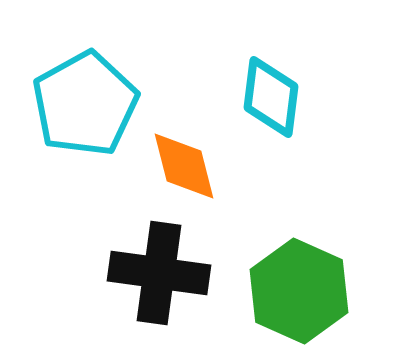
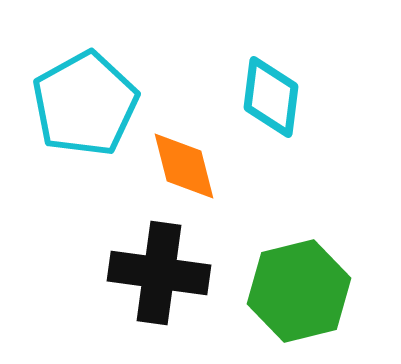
green hexagon: rotated 22 degrees clockwise
